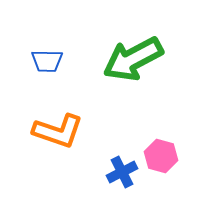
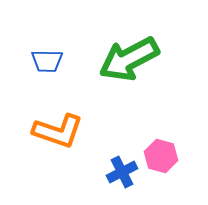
green arrow: moved 4 px left
